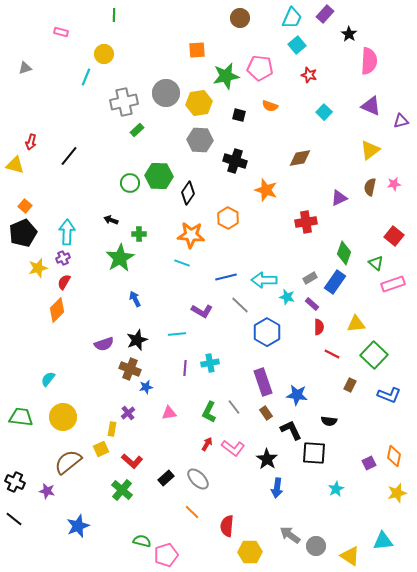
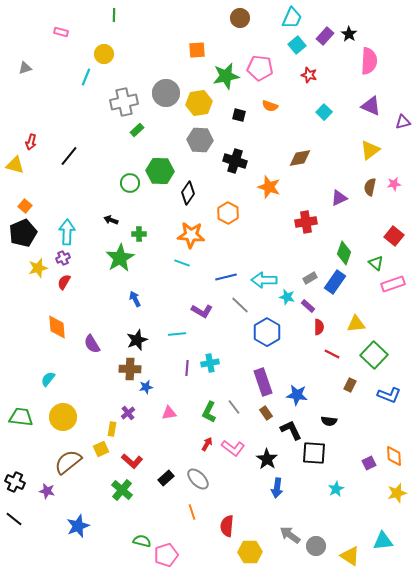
purple rectangle at (325, 14): moved 22 px down
purple triangle at (401, 121): moved 2 px right, 1 px down
green hexagon at (159, 176): moved 1 px right, 5 px up
orange star at (266, 190): moved 3 px right, 3 px up
orange hexagon at (228, 218): moved 5 px up
purple rectangle at (312, 304): moved 4 px left, 2 px down
orange diamond at (57, 310): moved 17 px down; rotated 50 degrees counterclockwise
purple semicircle at (104, 344): moved 12 px left; rotated 78 degrees clockwise
purple line at (185, 368): moved 2 px right
brown cross at (130, 369): rotated 20 degrees counterclockwise
orange diamond at (394, 456): rotated 15 degrees counterclockwise
orange line at (192, 512): rotated 28 degrees clockwise
